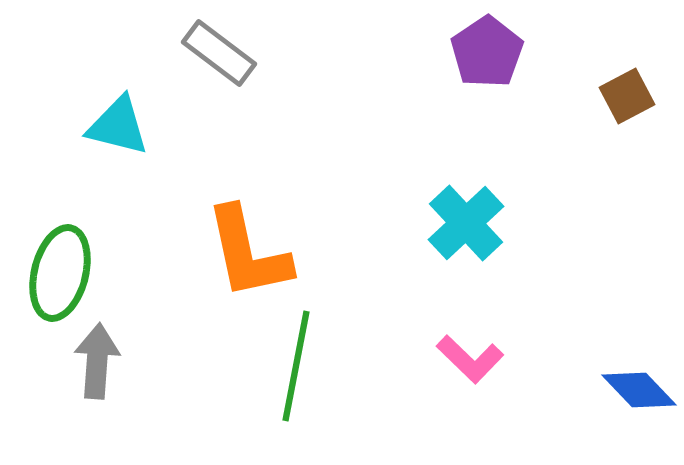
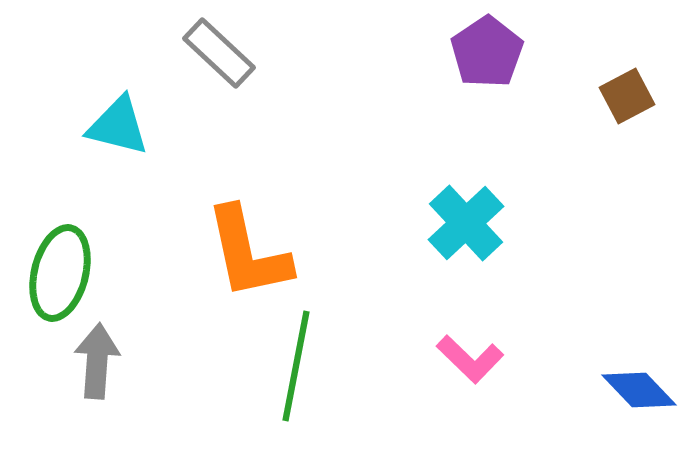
gray rectangle: rotated 6 degrees clockwise
